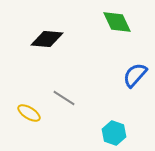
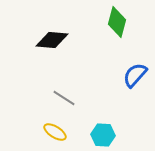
green diamond: rotated 40 degrees clockwise
black diamond: moved 5 px right, 1 px down
yellow ellipse: moved 26 px right, 19 px down
cyan hexagon: moved 11 px left, 2 px down; rotated 15 degrees counterclockwise
